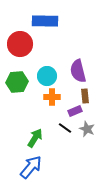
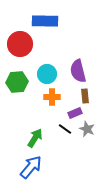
cyan circle: moved 2 px up
purple rectangle: moved 2 px down
black line: moved 1 px down
